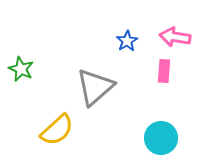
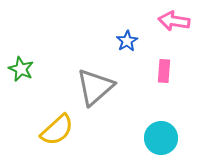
pink arrow: moved 1 px left, 16 px up
